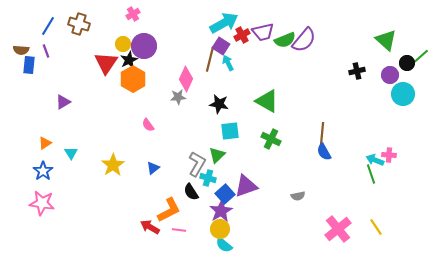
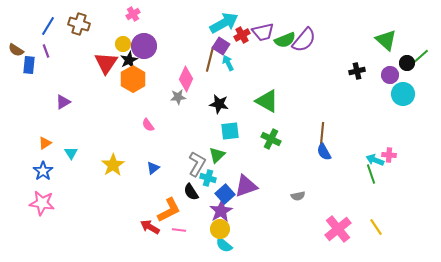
brown semicircle at (21, 50): moved 5 px left; rotated 28 degrees clockwise
